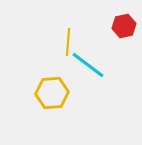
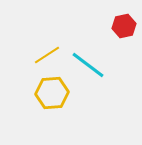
yellow line: moved 21 px left, 13 px down; rotated 52 degrees clockwise
